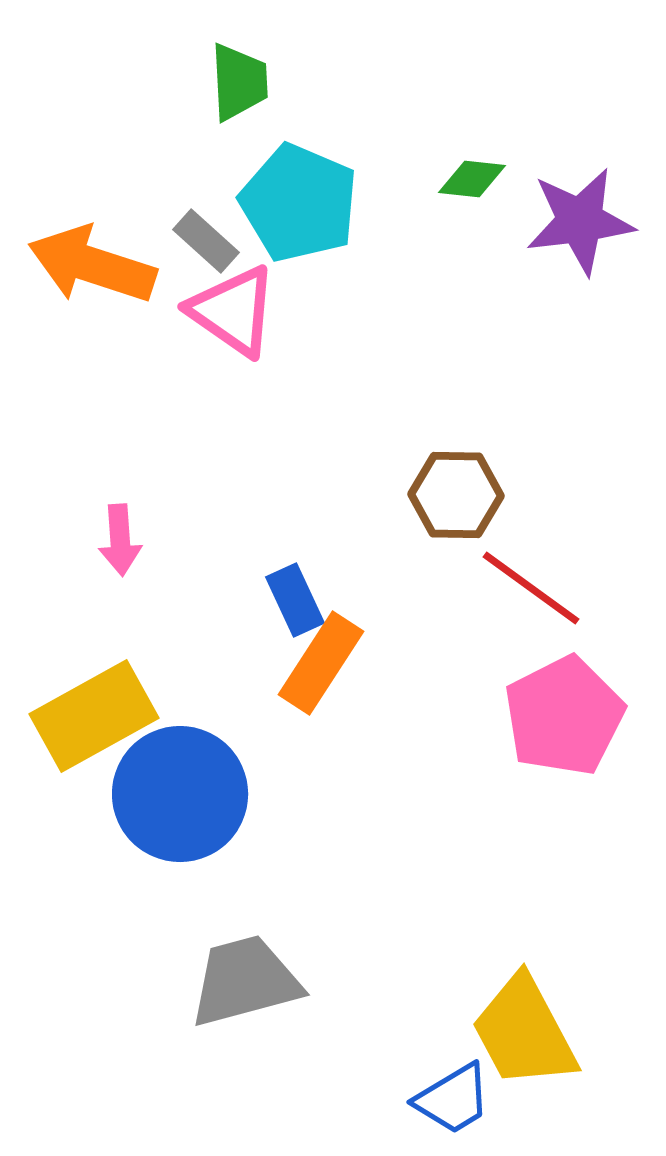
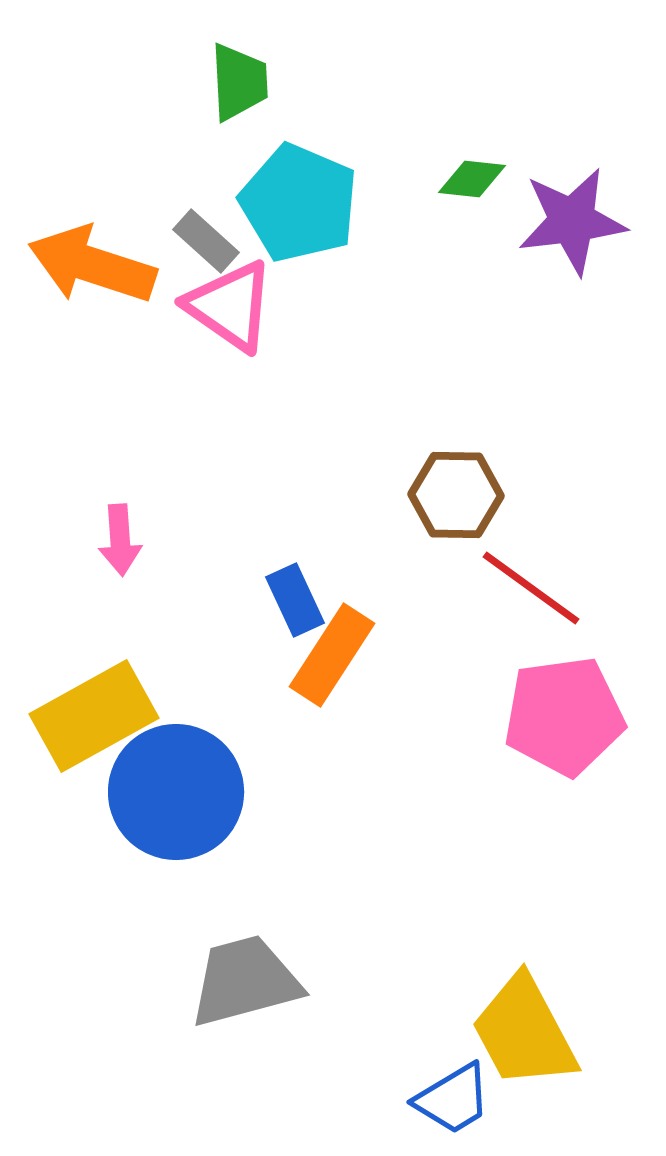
purple star: moved 8 px left
pink triangle: moved 3 px left, 5 px up
orange rectangle: moved 11 px right, 8 px up
pink pentagon: rotated 19 degrees clockwise
blue circle: moved 4 px left, 2 px up
